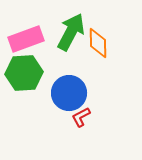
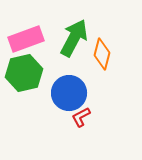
green arrow: moved 3 px right, 6 px down
orange diamond: moved 4 px right, 11 px down; rotated 16 degrees clockwise
green hexagon: rotated 9 degrees counterclockwise
